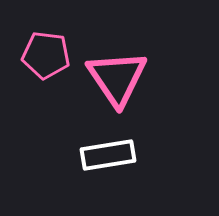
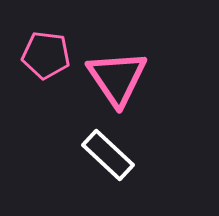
white rectangle: rotated 52 degrees clockwise
